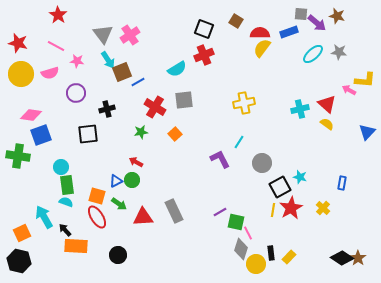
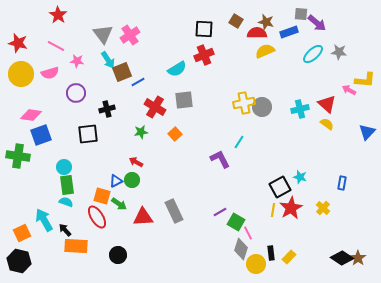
brown star at (337, 16): moved 71 px left, 6 px down
black square at (204, 29): rotated 18 degrees counterclockwise
red semicircle at (260, 33): moved 3 px left
yellow semicircle at (262, 48): moved 3 px right, 3 px down; rotated 30 degrees clockwise
gray circle at (262, 163): moved 56 px up
cyan circle at (61, 167): moved 3 px right
orange square at (97, 196): moved 5 px right
cyan arrow at (44, 217): moved 3 px down
green square at (236, 222): rotated 18 degrees clockwise
